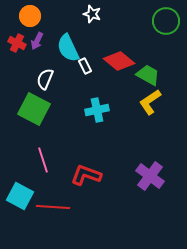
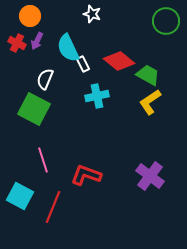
white rectangle: moved 2 px left, 2 px up
cyan cross: moved 14 px up
red line: rotated 72 degrees counterclockwise
